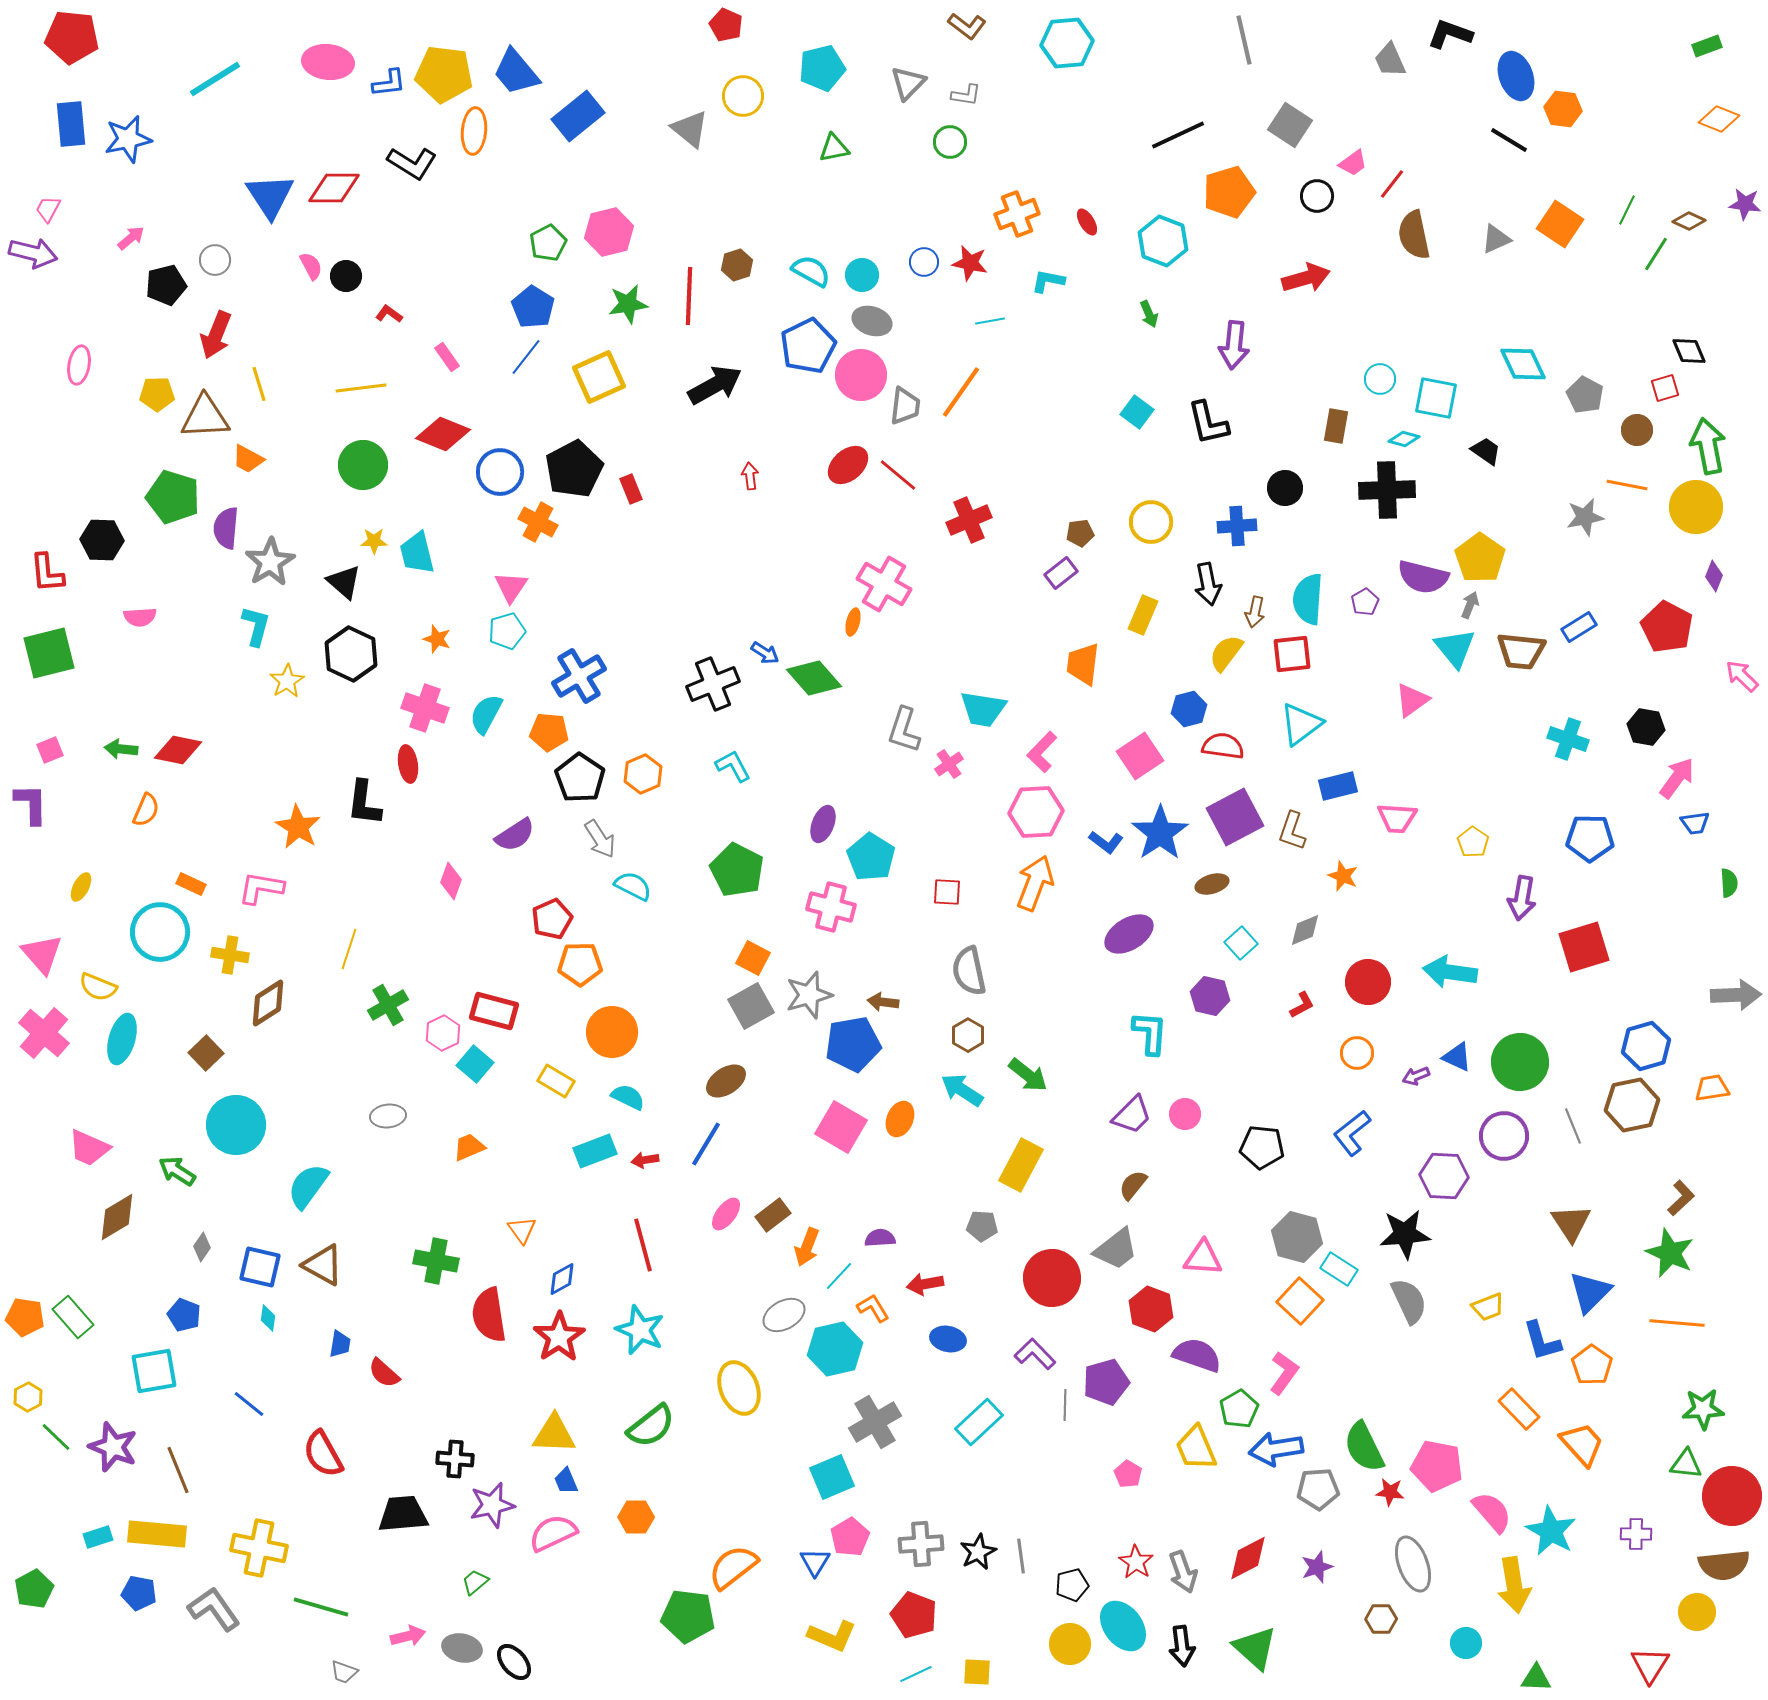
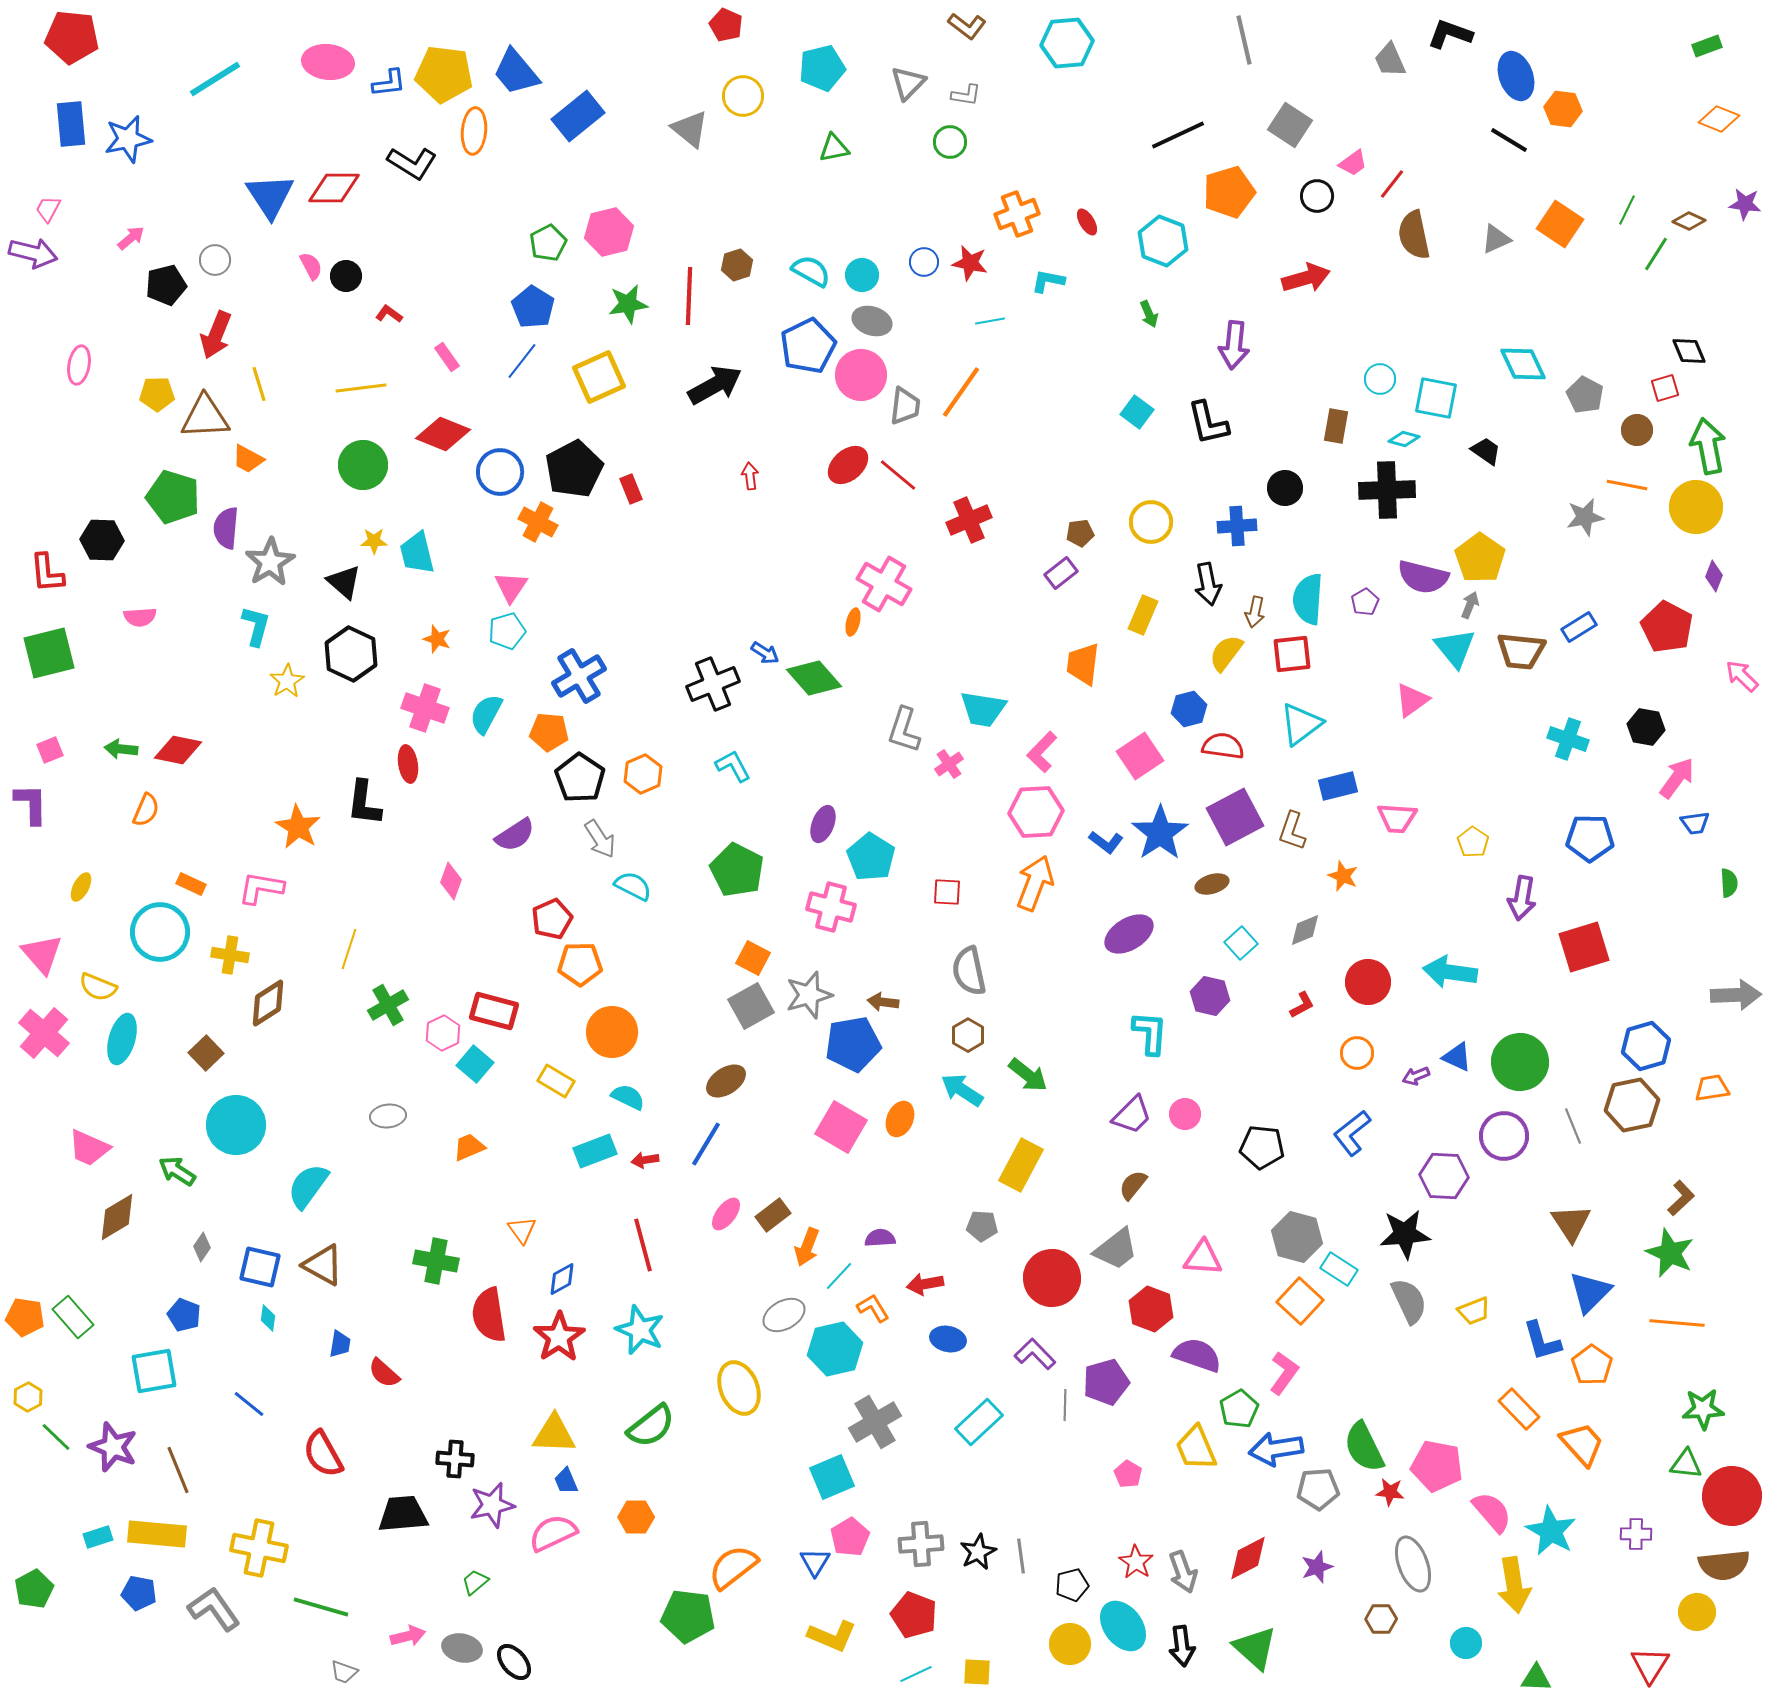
blue line at (526, 357): moved 4 px left, 4 px down
yellow trapezoid at (1488, 1307): moved 14 px left, 4 px down
